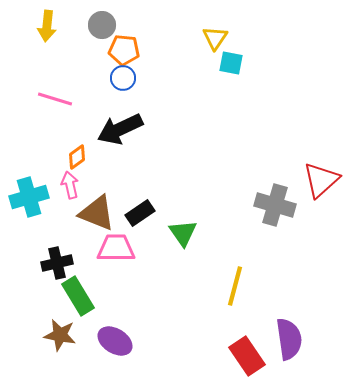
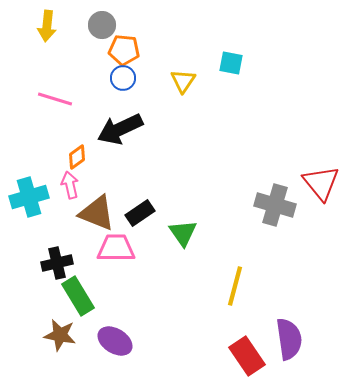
yellow triangle: moved 32 px left, 43 px down
red triangle: moved 3 px down; rotated 27 degrees counterclockwise
